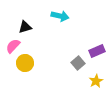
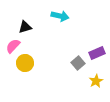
purple rectangle: moved 2 px down
